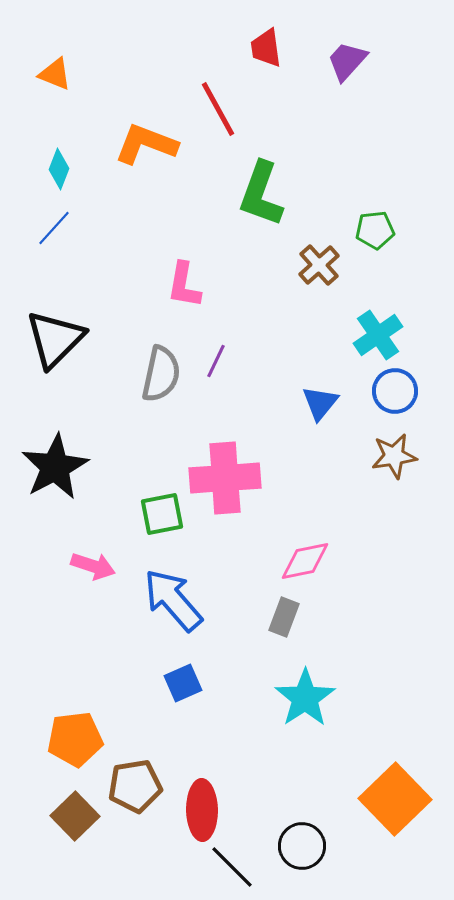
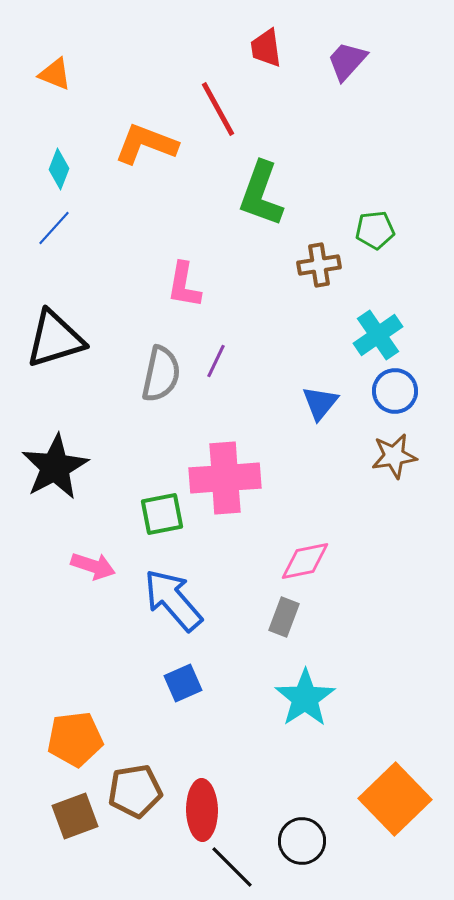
brown cross: rotated 33 degrees clockwise
black triangle: rotated 28 degrees clockwise
brown pentagon: moved 5 px down
brown square: rotated 24 degrees clockwise
black circle: moved 5 px up
